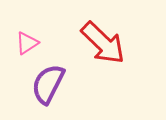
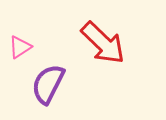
pink triangle: moved 7 px left, 4 px down
